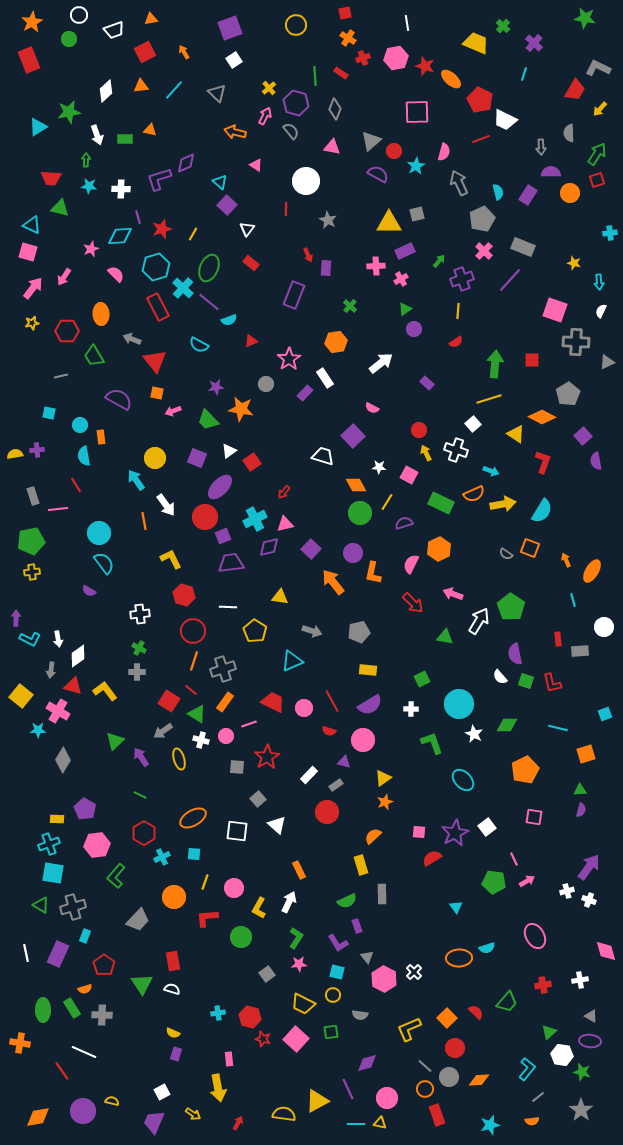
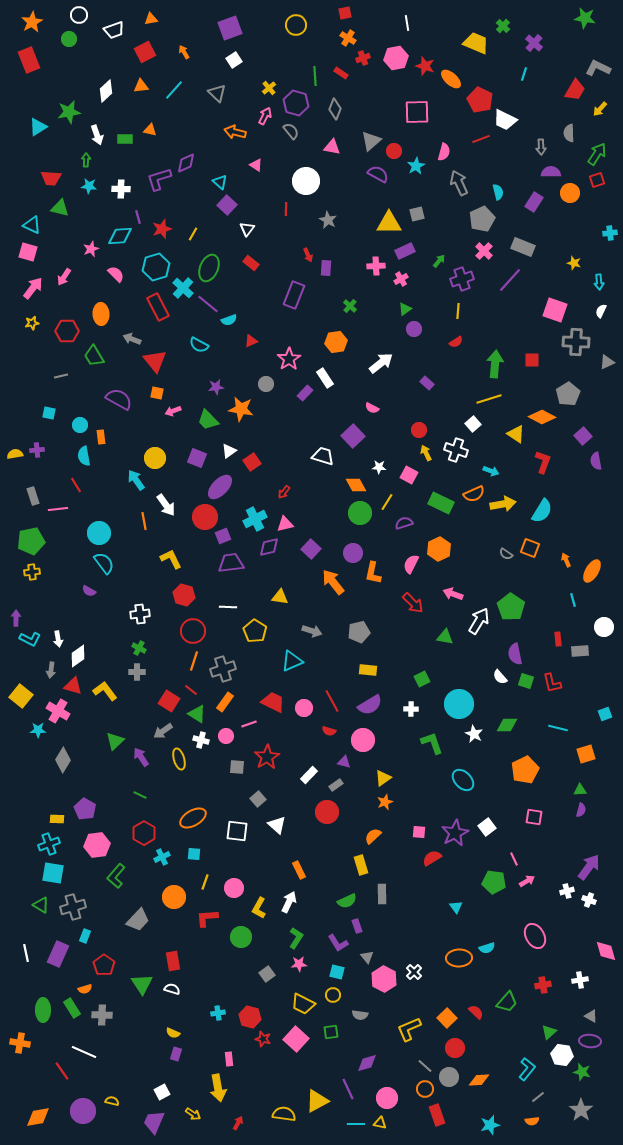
purple rectangle at (528, 195): moved 6 px right, 7 px down
purple line at (209, 302): moved 1 px left, 2 px down
